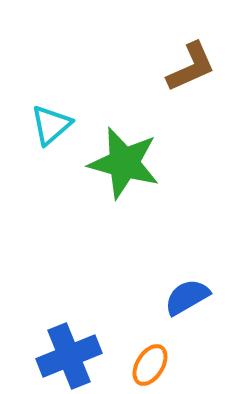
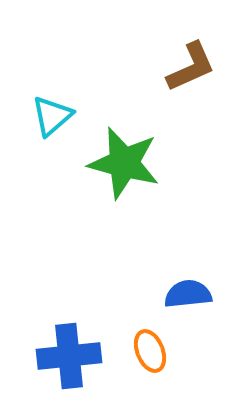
cyan triangle: moved 1 px right, 9 px up
blue semicircle: moved 1 px right, 3 px up; rotated 24 degrees clockwise
blue cross: rotated 16 degrees clockwise
orange ellipse: moved 14 px up; rotated 54 degrees counterclockwise
